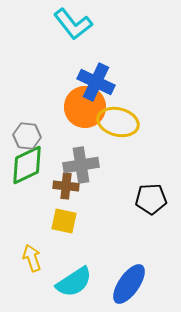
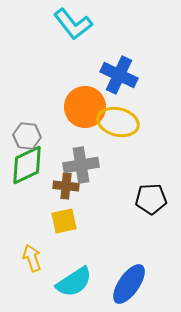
blue cross: moved 23 px right, 7 px up
yellow square: rotated 24 degrees counterclockwise
